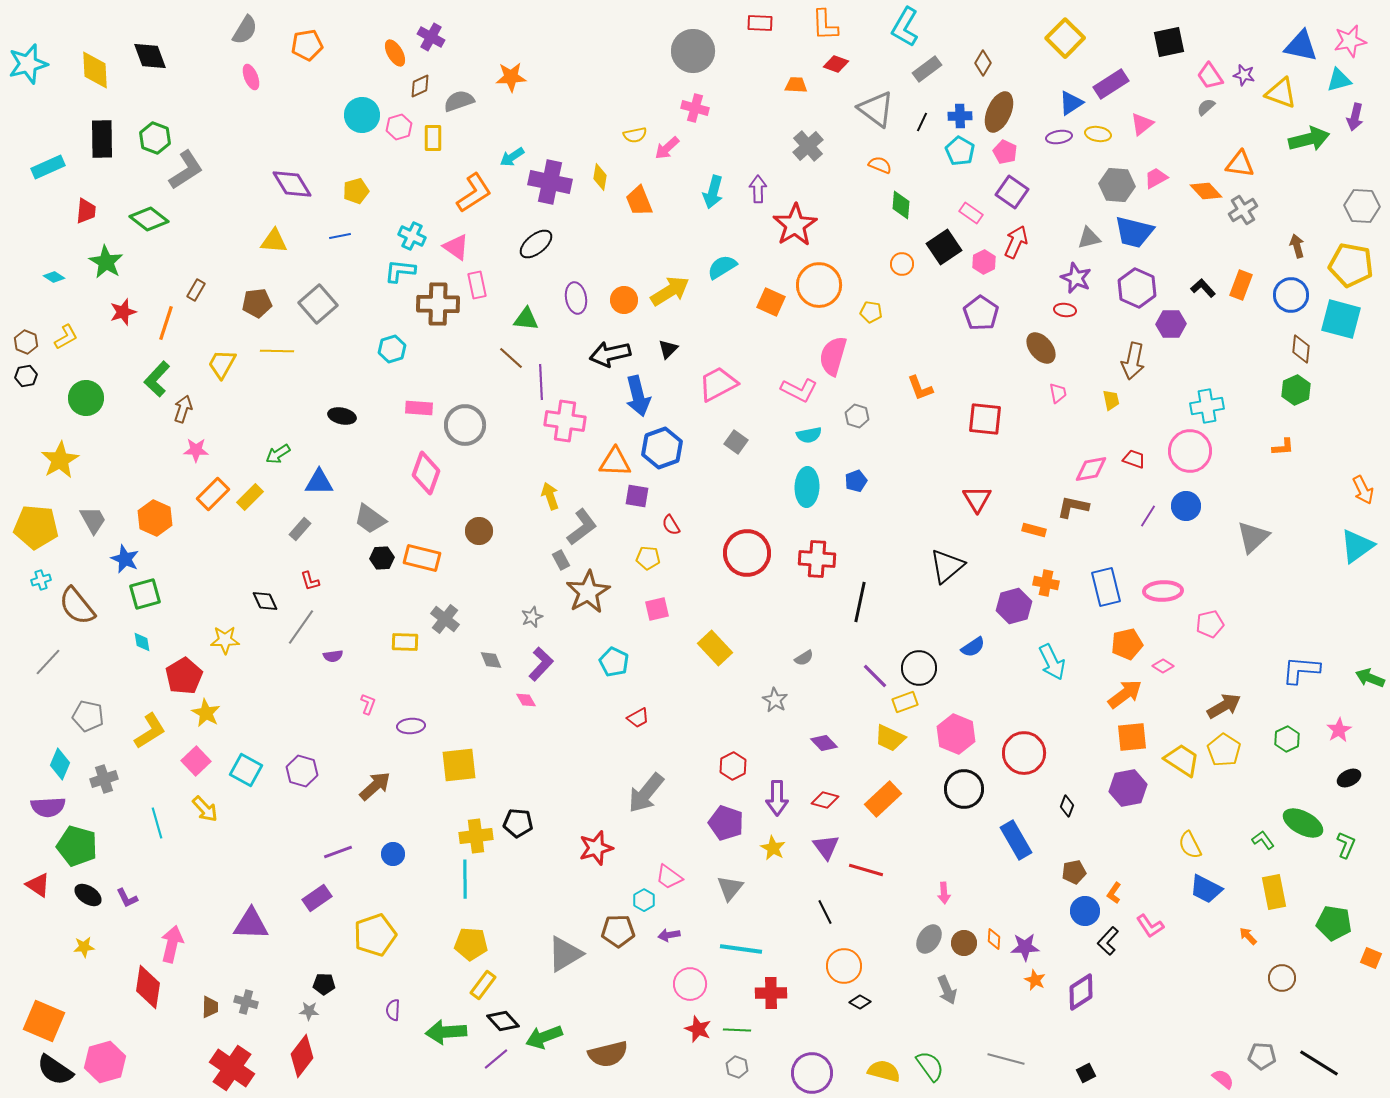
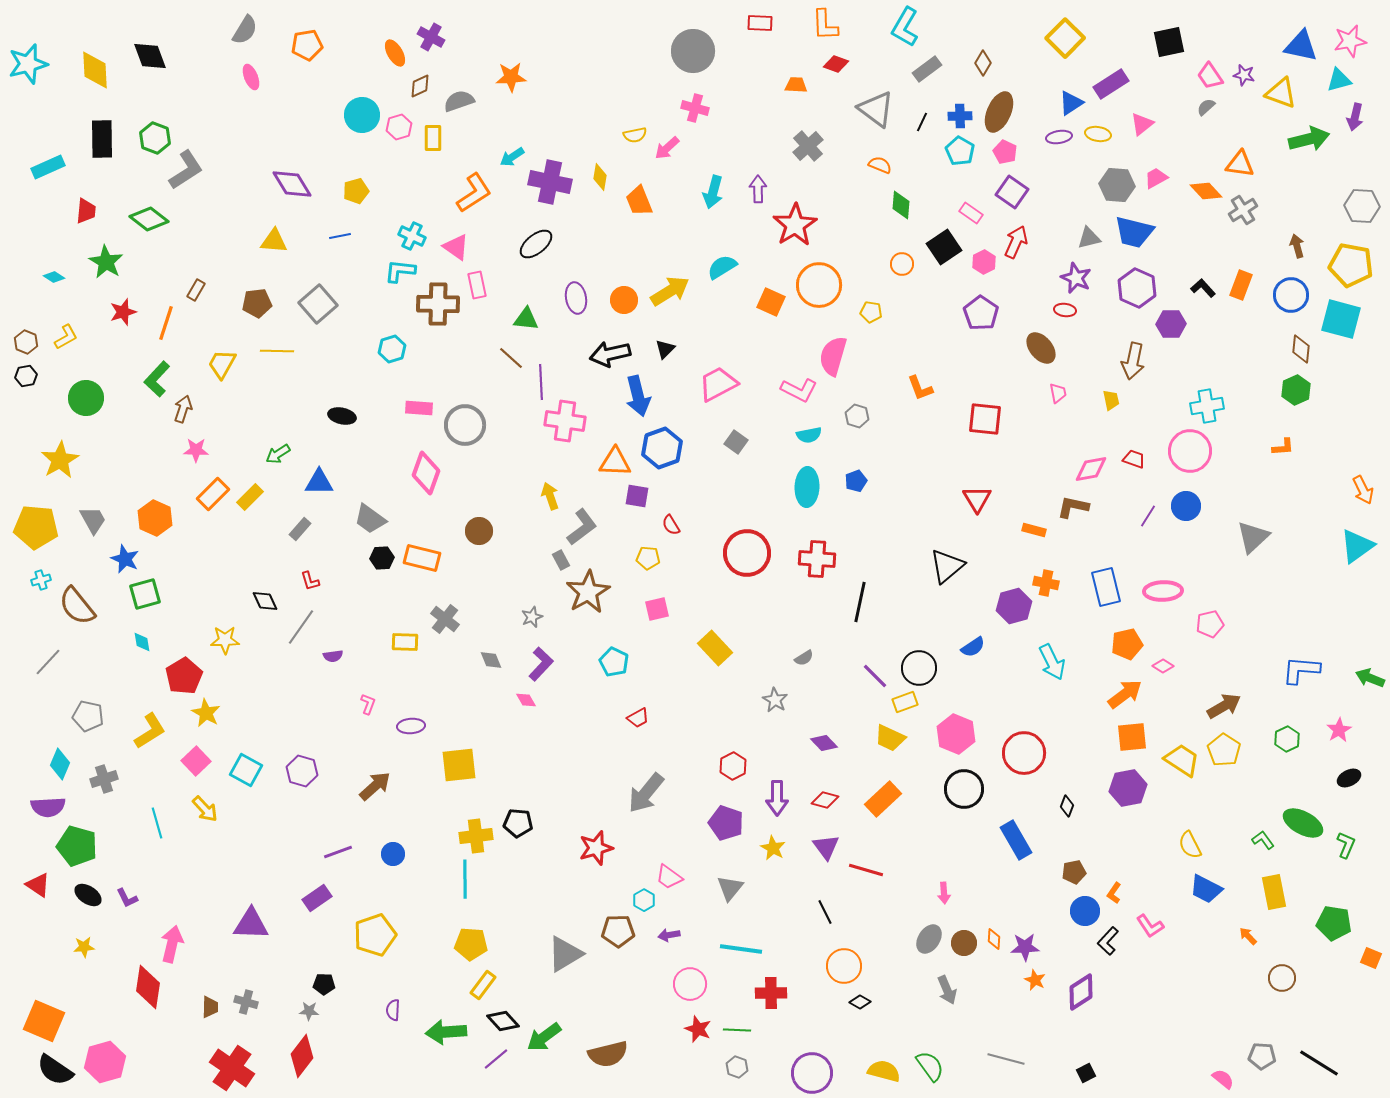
black triangle at (668, 349): moved 3 px left
green arrow at (544, 1037): rotated 15 degrees counterclockwise
